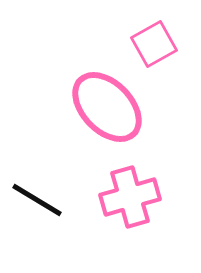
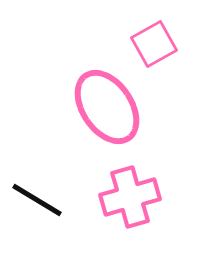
pink ellipse: rotated 10 degrees clockwise
